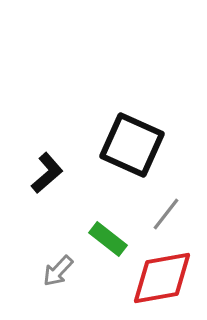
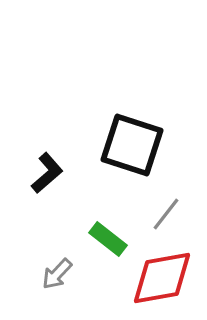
black square: rotated 6 degrees counterclockwise
gray arrow: moved 1 px left, 3 px down
